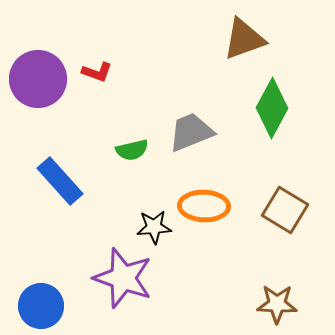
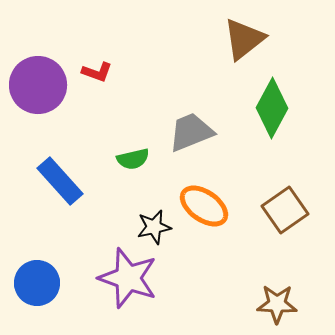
brown triangle: rotated 18 degrees counterclockwise
purple circle: moved 6 px down
green semicircle: moved 1 px right, 9 px down
orange ellipse: rotated 33 degrees clockwise
brown square: rotated 24 degrees clockwise
black star: rotated 8 degrees counterclockwise
purple star: moved 5 px right
blue circle: moved 4 px left, 23 px up
